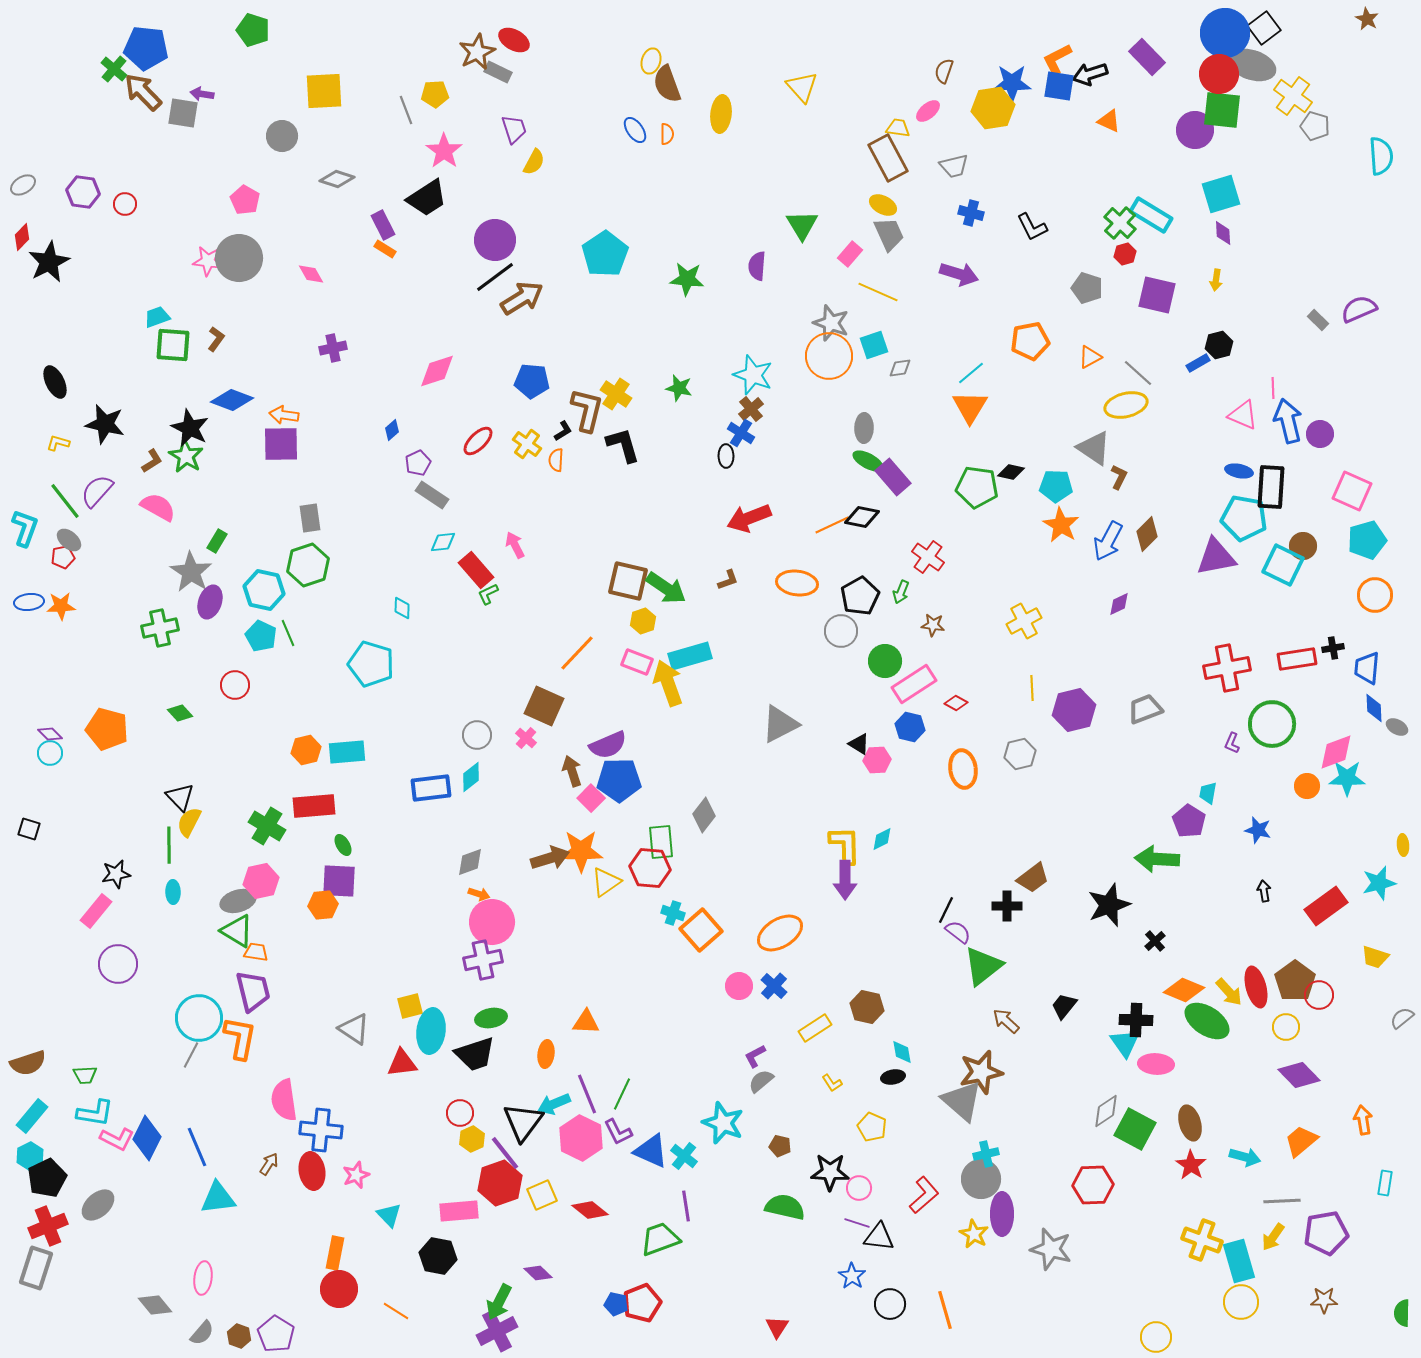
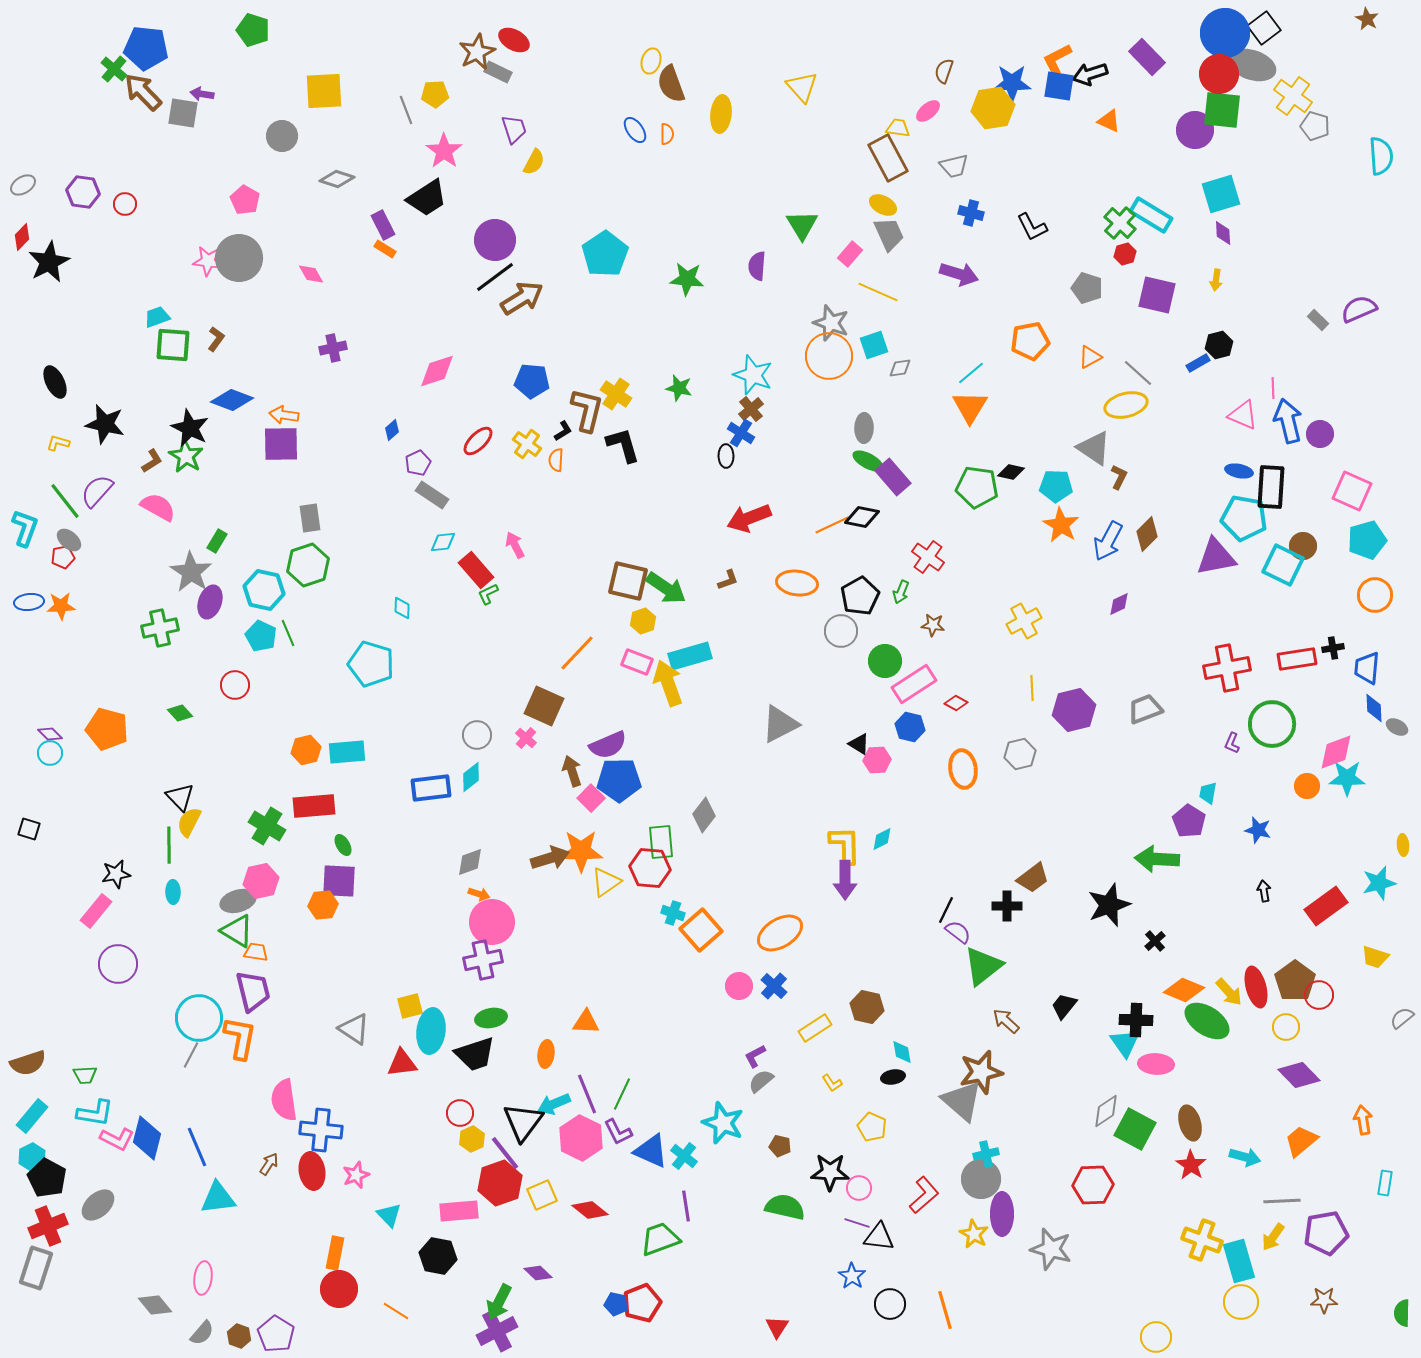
brown semicircle at (667, 84): moved 4 px right
blue diamond at (147, 1138): rotated 12 degrees counterclockwise
cyan hexagon at (30, 1156): moved 2 px right, 1 px down
black pentagon at (47, 1178): rotated 18 degrees counterclockwise
